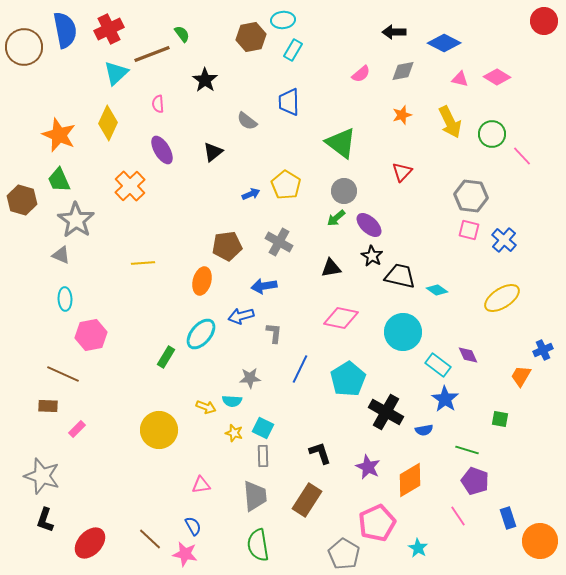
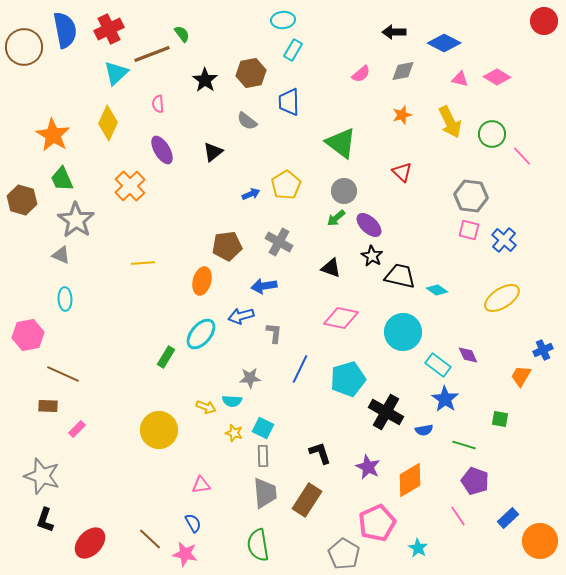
brown hexagon at (251, 37): moved 36 px down
orange star at (59, 135): moved 6 px left; rotated 8 degrees clockwise
red triangle at (402, 172): rotated 30 degrees counterclockwise
green trapezoid at (59, 180): moved 3 px right, 1 px up
yellow pentagon at (286, 185): rotated 8 degrees clockwise
black triangle at (331, 268): rotated 30 degrees clockwise
pink hexagon at (91, 335): moved 63 px left
cyan pentagon at (348, 379): rotated 16 degrees clockwise
green line at (467, 450): moved 3 px left, 5 px up
gray trapezoid at (255, 496): moved 10 px right, 3 px up
blue rectangle at (508, 518): rotated 65 degrees clockwise
blue semicircle at (193, 526): moved 3 px up
